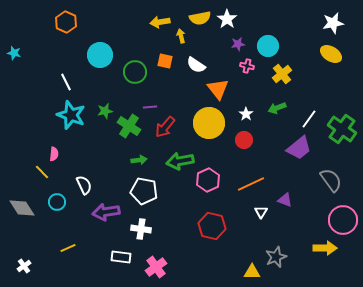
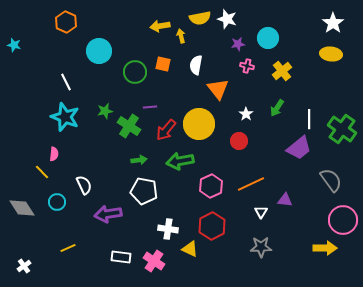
white star at (227, 19): rotated 18 degrees counterclockwise
yellow arrow at (160, 22): moved 4 px down
white star at (333, 23): rotated 25 degrees counterclockwise
cyan circle at (268, 46): moved 8 px up
cyan star at (14, 53): moved 8 px up
yellow ellipse at (331, 54): rotated 25 degrees counterclockwise
cyan circle at (100, 55): moved 1 px left, 4 px up
orange square at (165, 61): moved 2 px left, 3 px down
white semicircle at (196, 65): rotated 66 degrees clockwise
yellow cross at (282, 74): moved 3 px up
green arrow at (277, 108): rotated 36 degrees counterclockwise
cyan star at (71, 115): moved 6 px left, 2 px down
white line at (309, 119): rotated 36 degrees counterclockwise
yellow circle at (209, 123): moved 10 px left, 1 px down
red arrow at (165, 127): moved 1 px right, 3 px down
red circle at (244, 140): moved 5 px left, 1 px down
pink hexagon at (208, 180): moved 3 px right, 6 px down
purple triangle at (285, 200): rotated 14 degrees counterclockwise
purple arrow at (106, 212): moved 2 px right, 2 px down
red hexagon at (212, 226): rotated 20 degrees clockwise
white cross at (141, 229): moved 27 px right
gray star at (276, 257): moved 15 px left, 10 px up; rotated 20 degrees clockwise
pink cross at (156, 267): moved 2 px left, 6 px up; rotated 20 degrees counterclockwise
yellow triangle at (252, 272): moved 62 px left, 23 px up; rotated 24 degrees clockwise
